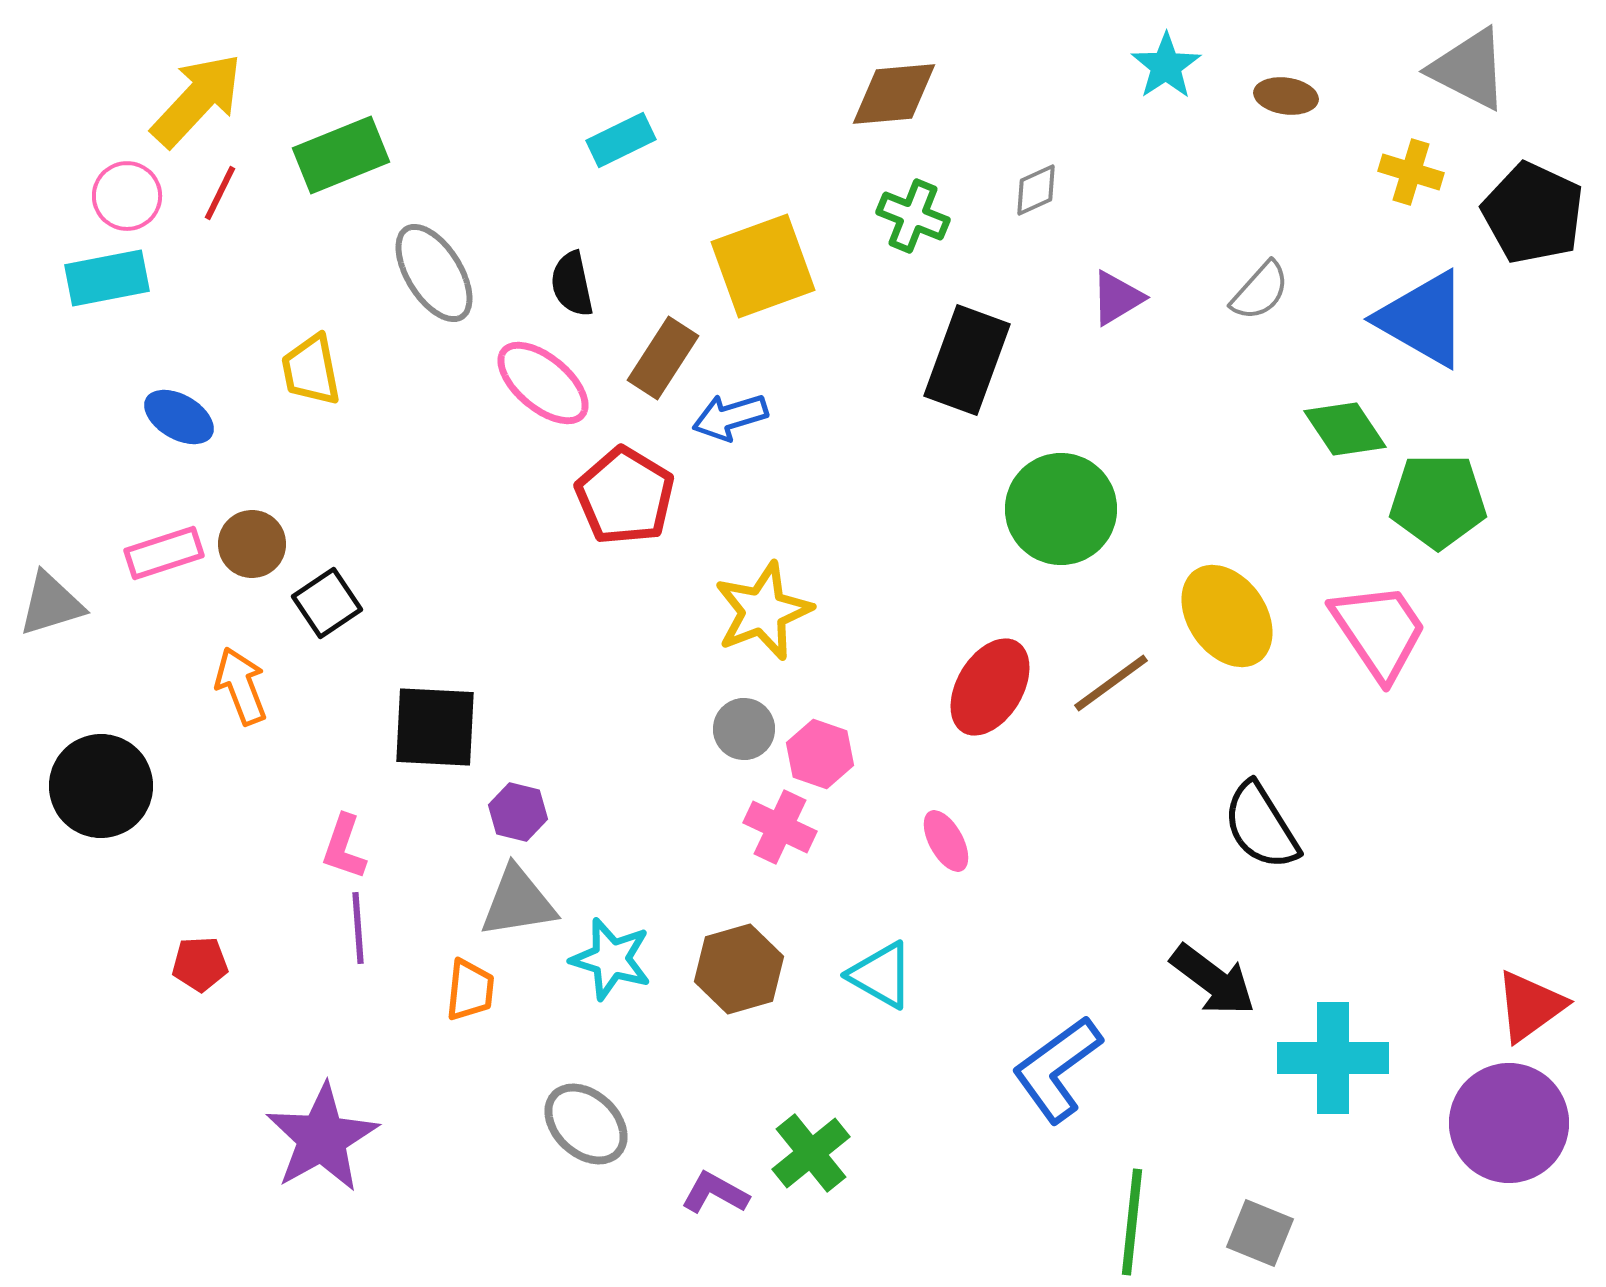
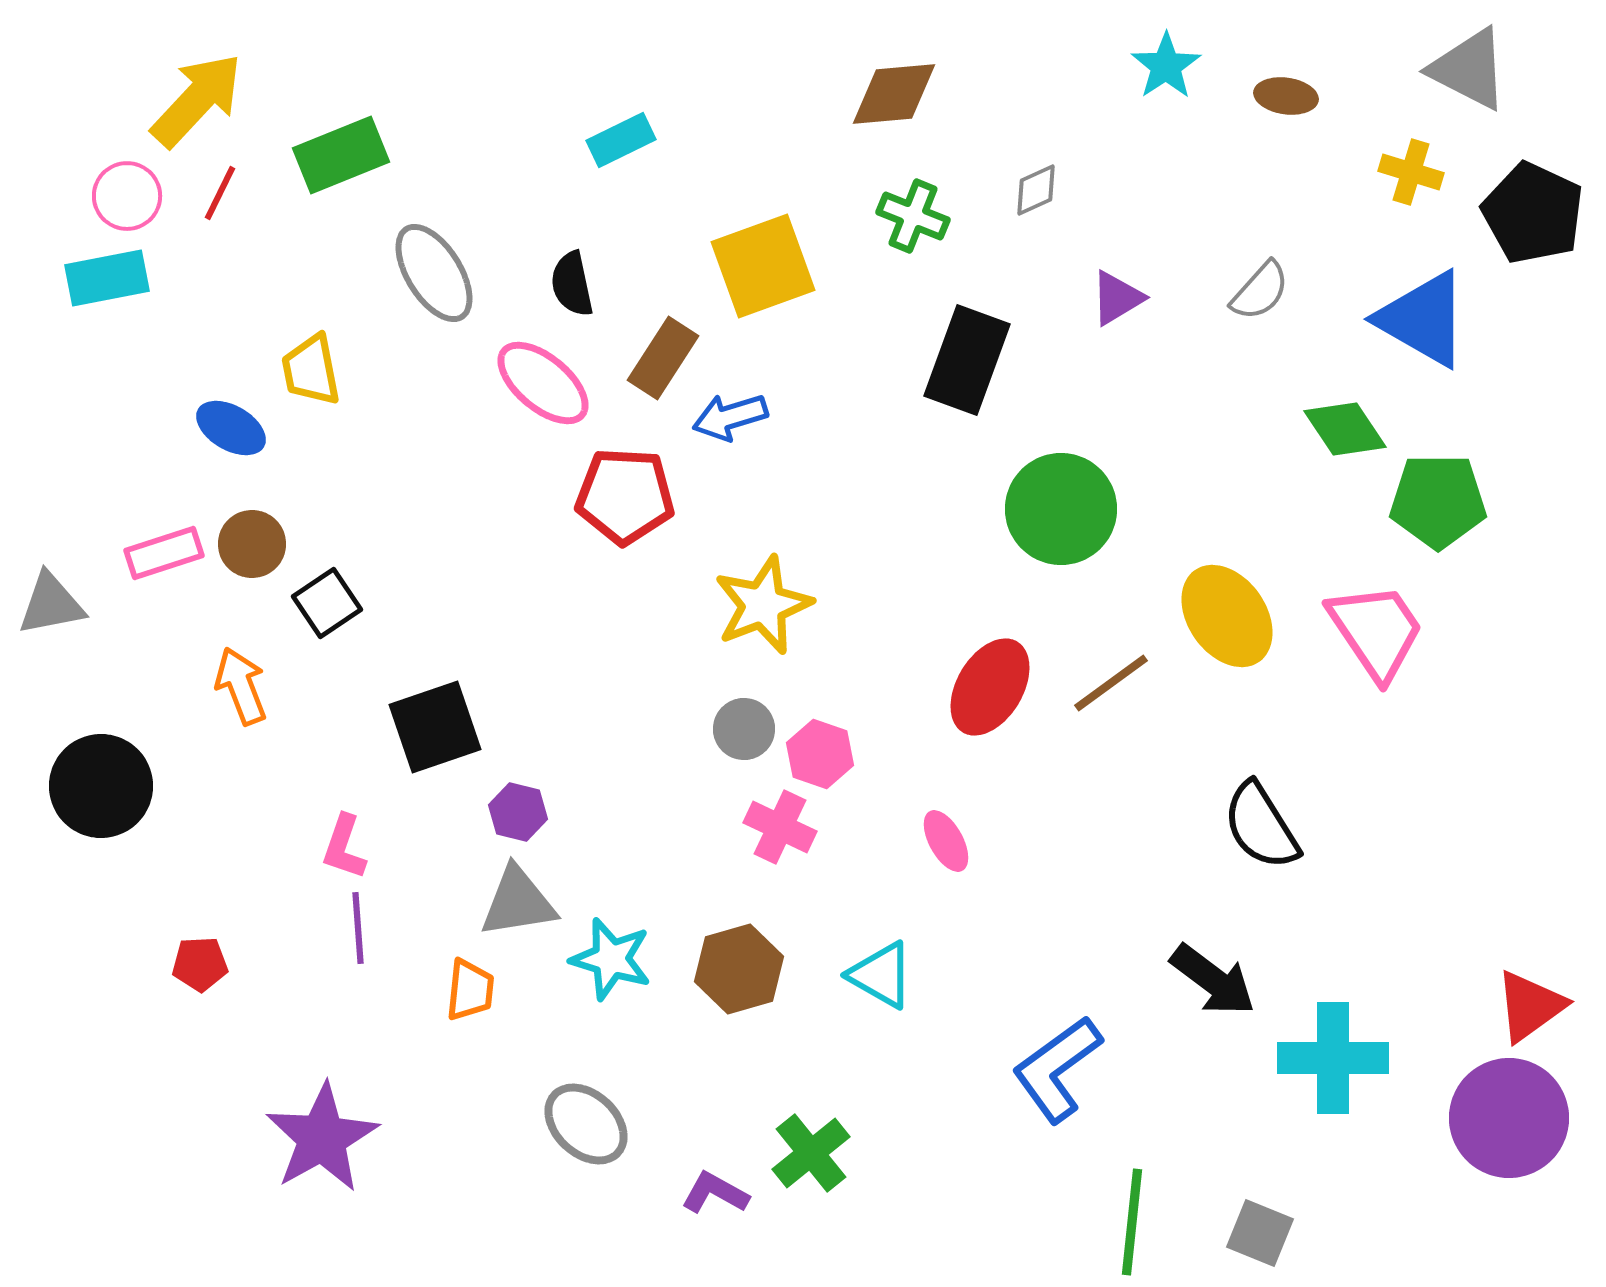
blue ellipse at (179, 417): moved 52 px right, 11 px down
red pentagon at (625, 496): rotated 28 degrees counterclockwise
gray triangle at (51, 604): rotated 6 degrees clockwise
yellow star at (763, 611): moved 6 px up
pink trapezoid at (1379, 631): moved 3 px left
black square at (435, 727): rotated 22 degrees counterclockwise
purple circle at (1509, 1123): moved 5 px up
